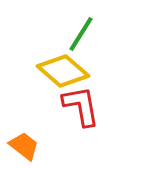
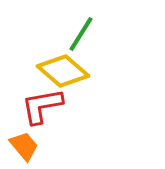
red L-shape: moved 39 px left; rotated 90 degrees counterclockwise
orange trapezoid: rotated 12 degrees clockwise
